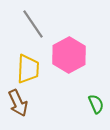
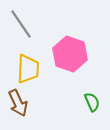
gray line: moved 12 px left
pink hexagon: moved 1 px right, 1 px up; rotated 12 degrees counterclockwise
green semicircle: moved 4 px left, 2 px up
